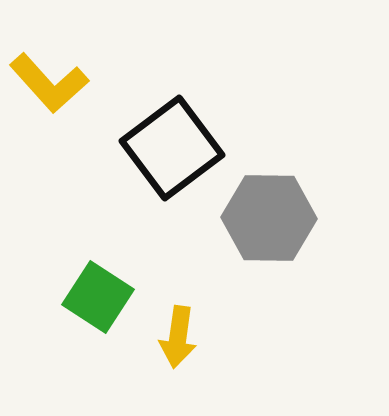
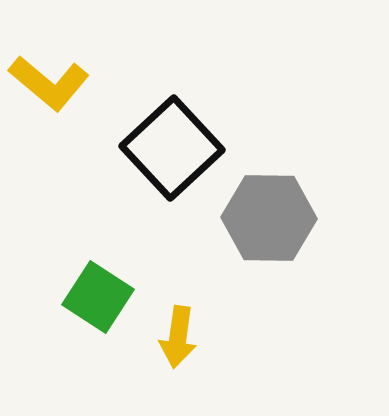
yellow L-shape: rotated 8 degrees counterclockwise
black square: rotated 6 degrees counterclockwise
